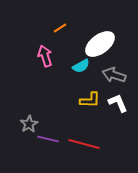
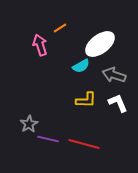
pink arrow: moved 5 px left, 11 px up
yellow L-shape: moved 4 px left
